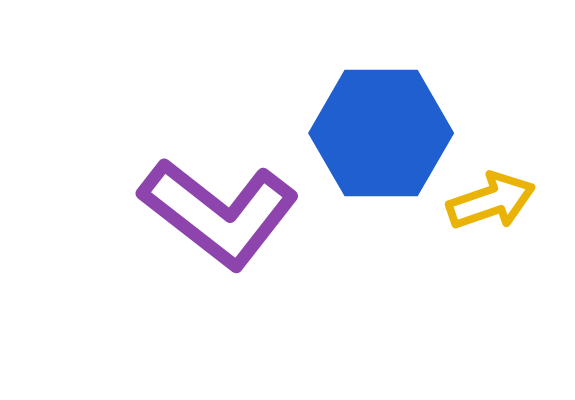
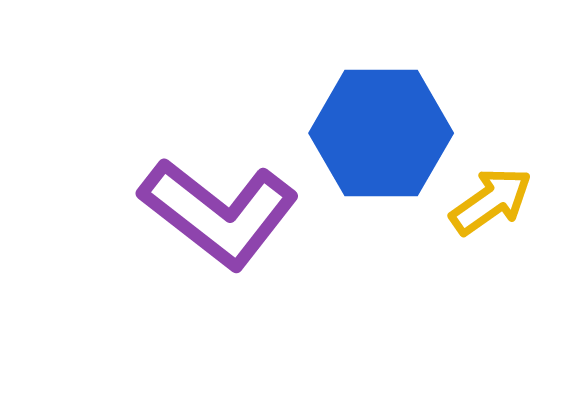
yellow arrow: rotated 16 degrees counterclockwise
